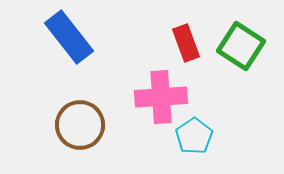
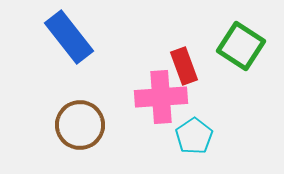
red rectangle: moved 2 px left, 23 px down
